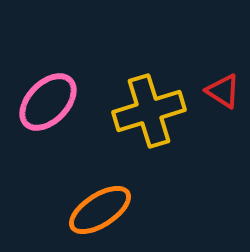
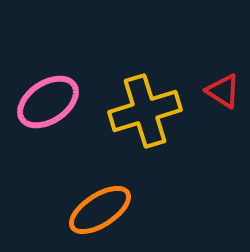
pink ellipse: rotated 12 degrees clockwise
yellow cross: moved 4 px left
